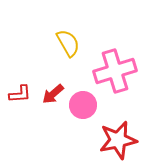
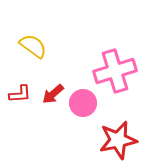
yellow semicircle: moved 35 px left, 3 px down; rotated 24 degrees counterclockwise
pink circle: moved 2 px up
